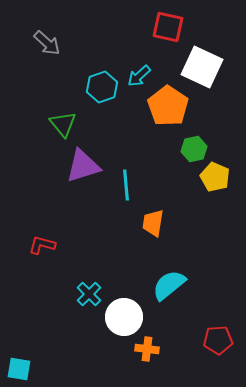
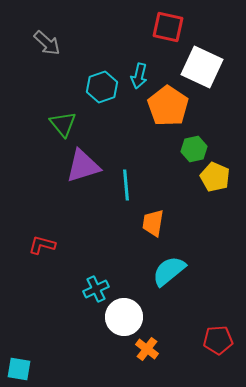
cyan arrow: rotated 35 degrees counterclockwise
cyan semicircle: moved 14 px up
cyan cross: moved 7 px right, 5 px up; rotated 20 degrees clockwise
orange cross: rotated 30 degrees clockwise
